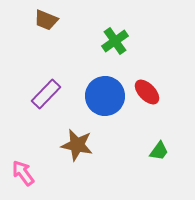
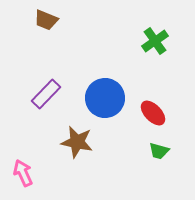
green cross: moved 40 px right
red ellipse: moved 6 px right, 21 px down
blue circle: moved 2 px down
brown star: moved 3 px up
green trapezoid: rotated 70 degrees clockwise
pink arrow: rotated 12 degrees clockwise
